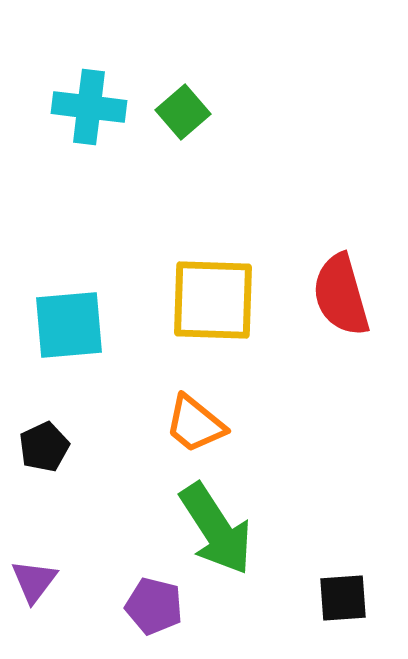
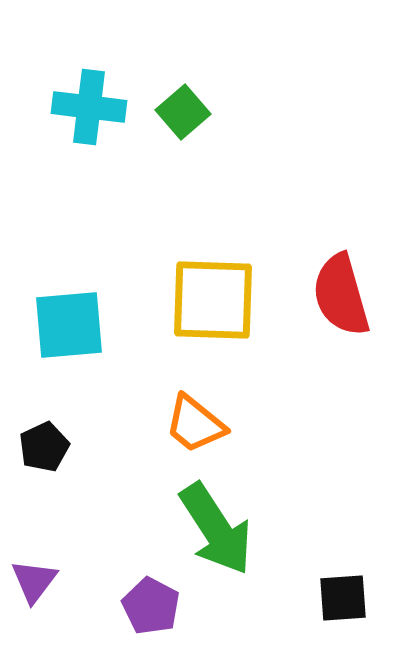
purple pentagon: moved 3 px left; rotated 14 degrees clockwise
